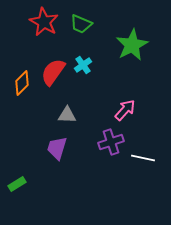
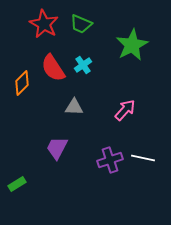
red star: moved 2 px down
red semicircle: moved 4 px up; rotated 68 degrees counterclockwise
gray triangle: moved 7 px right, 8 px up
purple cross: moved 1 px left, 18 px down
purple trapezoid: rotated 10 degrees clockwise
